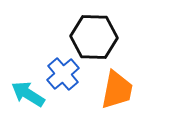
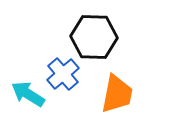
orange trapezoid: moved 4 px down
